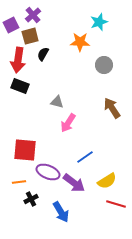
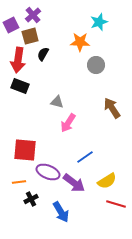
gray circle: moved 8 px left
